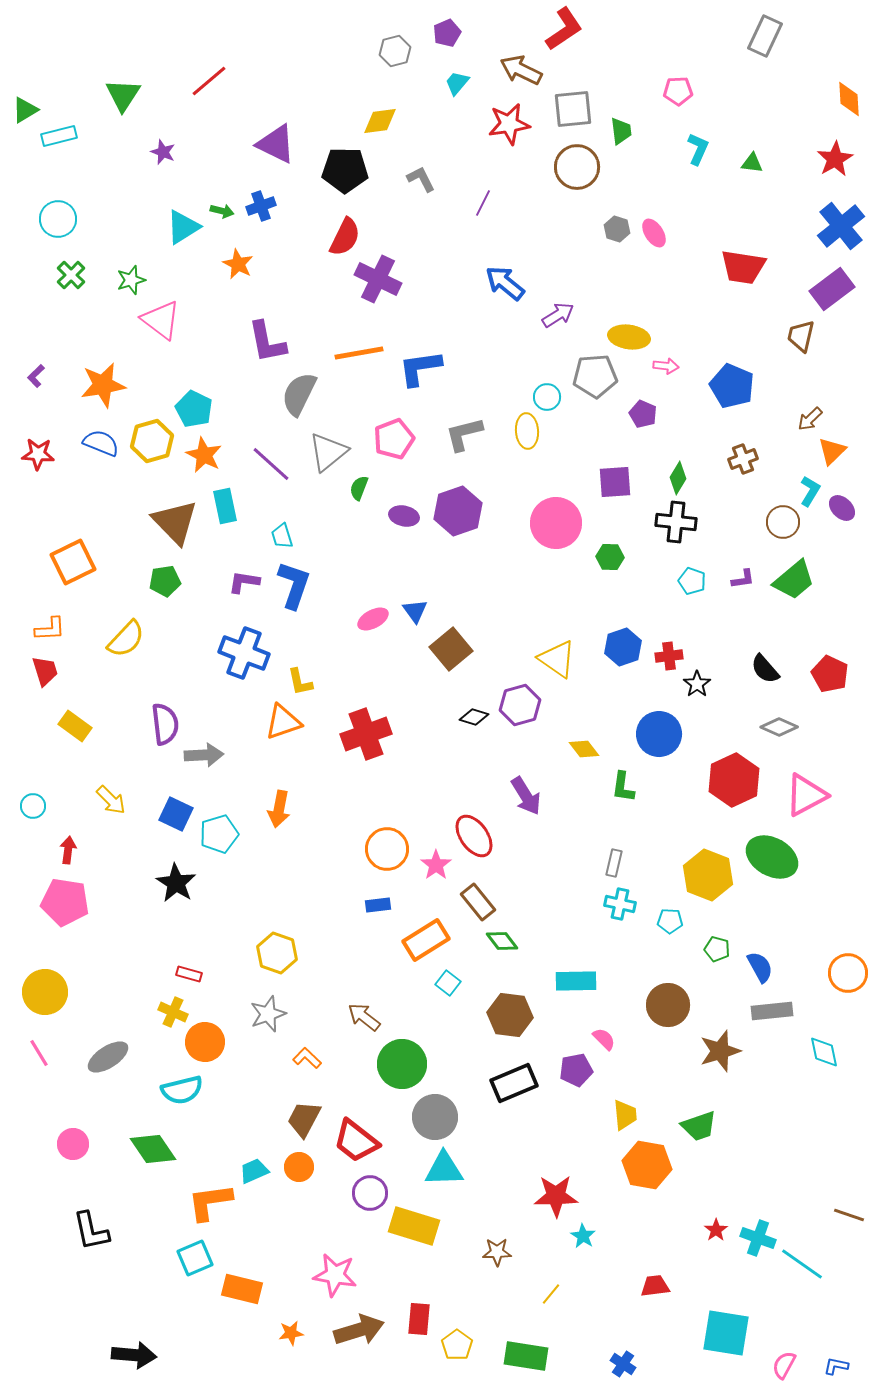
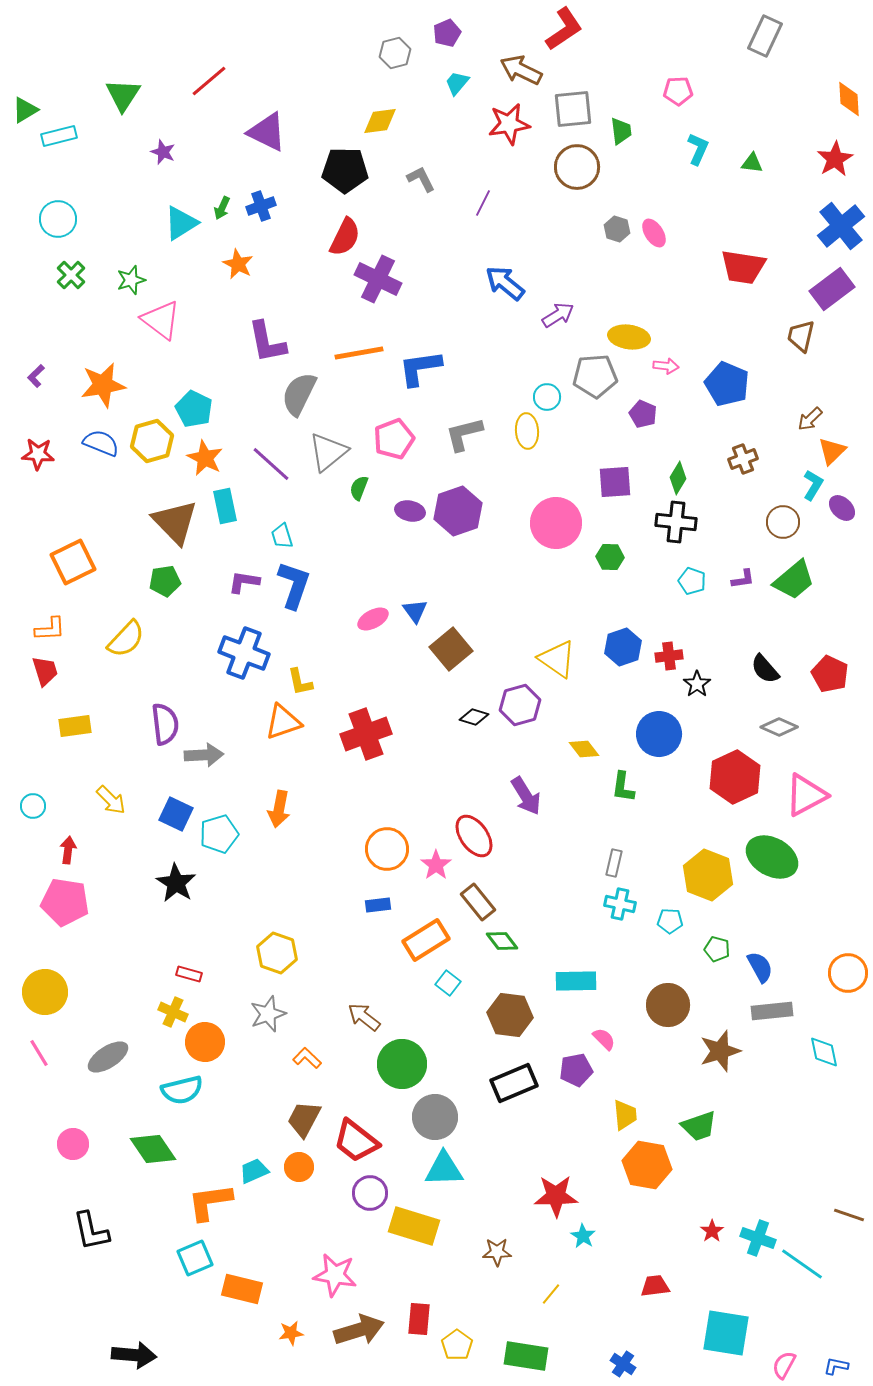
gray hexagon at (395, 51): moved 2 px down
purple triangle at (276, 144): moved 9 px left, 12 px up
green arrow at (222, 211): moved 3 px up; rotated 100 degrees clockwise
cyan triangle at (183, 227): moved 2 px left, 4 px up
blue pentagon at (732, 386): moved 5 px left, 2 px up
orange star at (204, 455): moved 1 px right, 3 px down
cyan L-shape at (810, 491): moved 3 px right, 6 px up
purple ellipse at (404, 516): moved 6 px right, 5 px up
yellow rectangle at (75, 726): rotated 44 degrees counterclockwise
red hexagon at (734, 780): moved 1 px right, 3 px up
red star at (716, 1230): moved 4 px left, 1 px down
